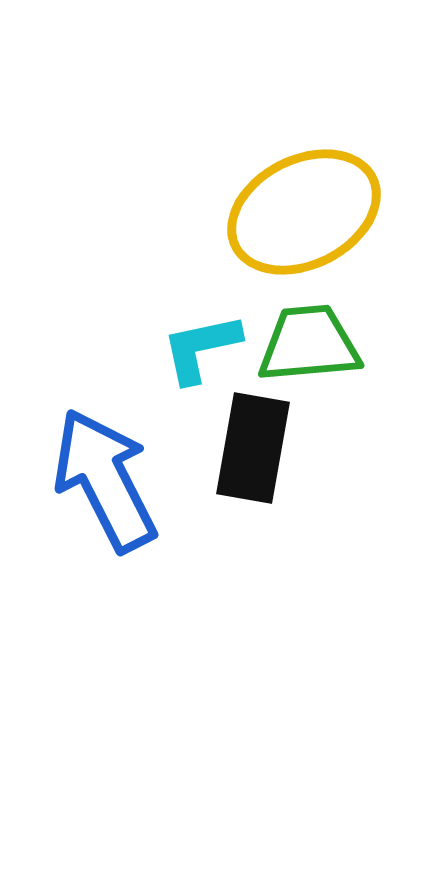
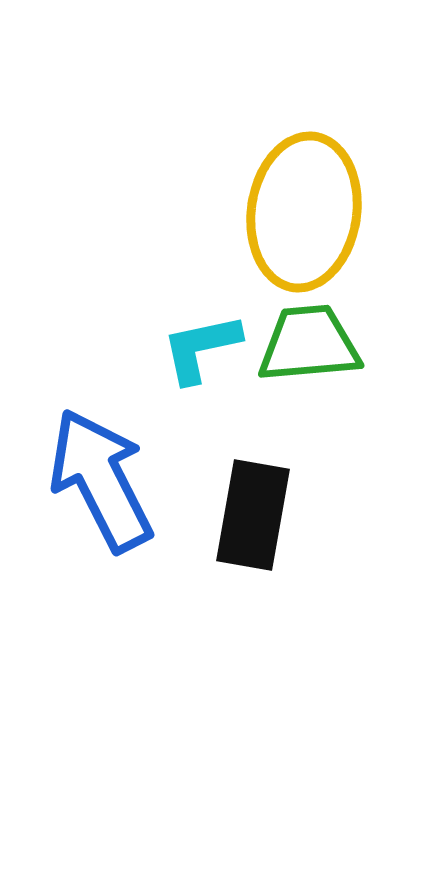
yellow ellipse: rotated 55 degrees counterclockwise
black rectangle: moved 67 px down
blue arrow: moved 4 px left
